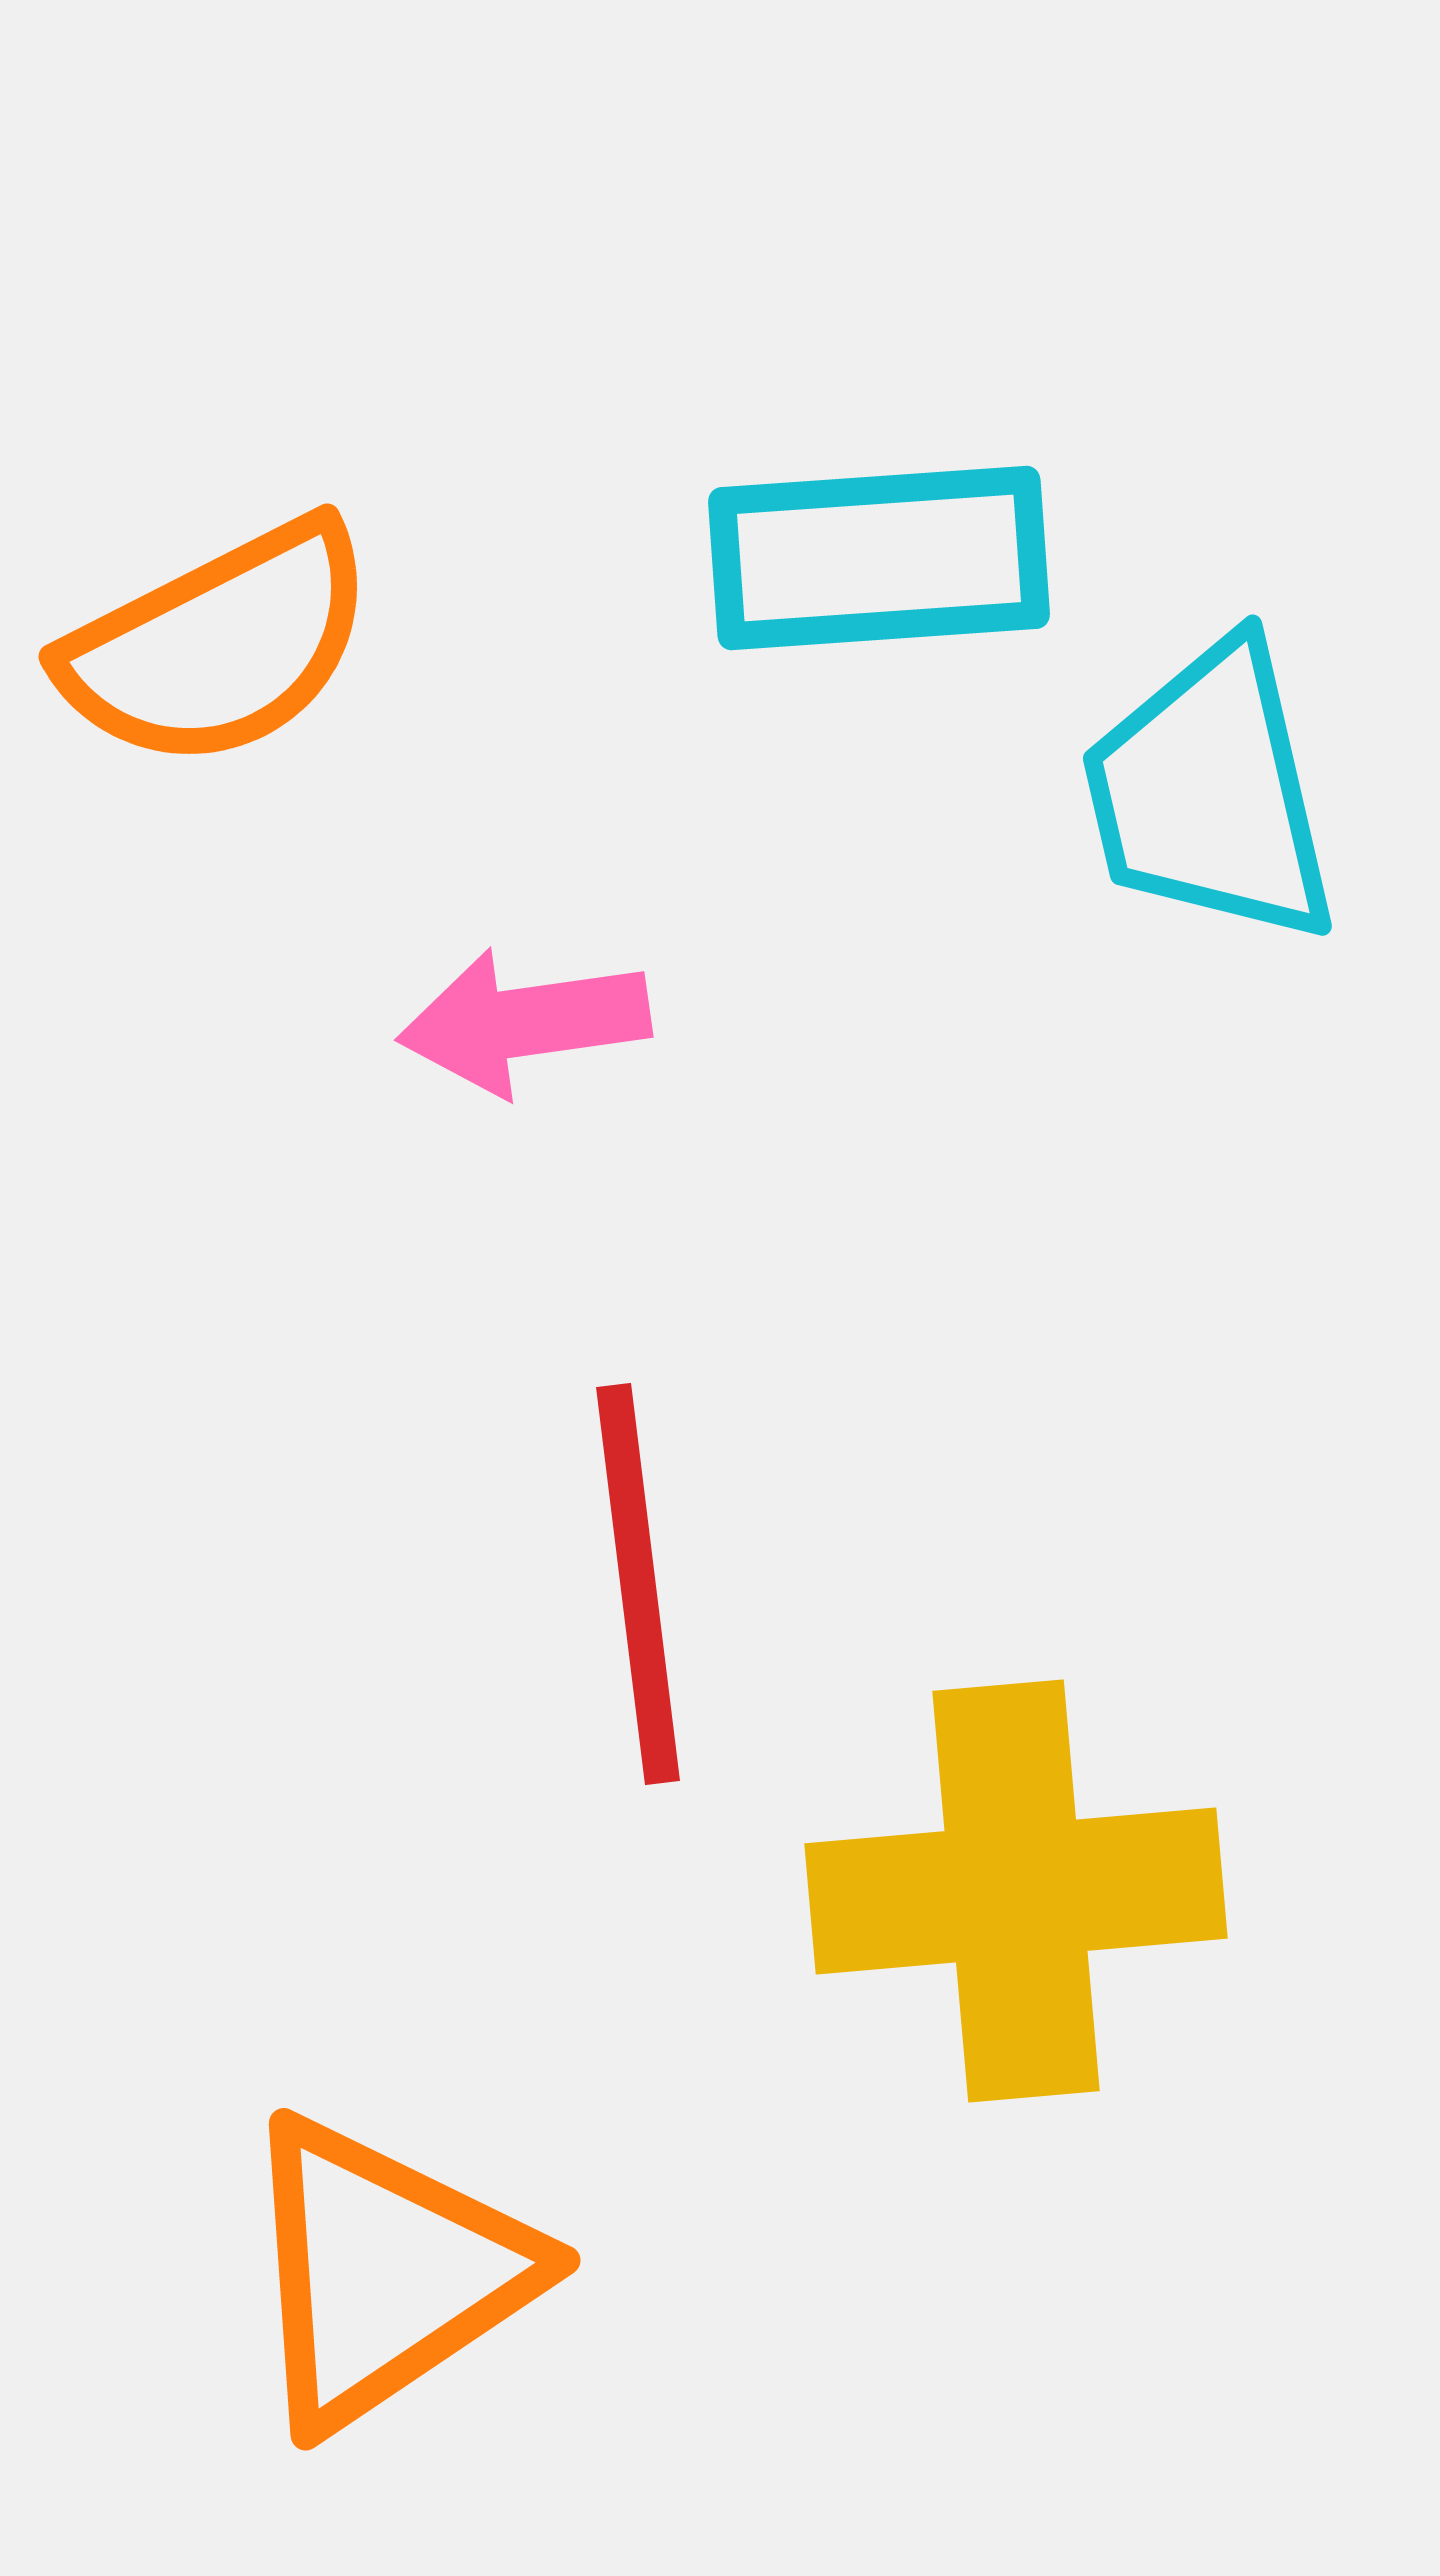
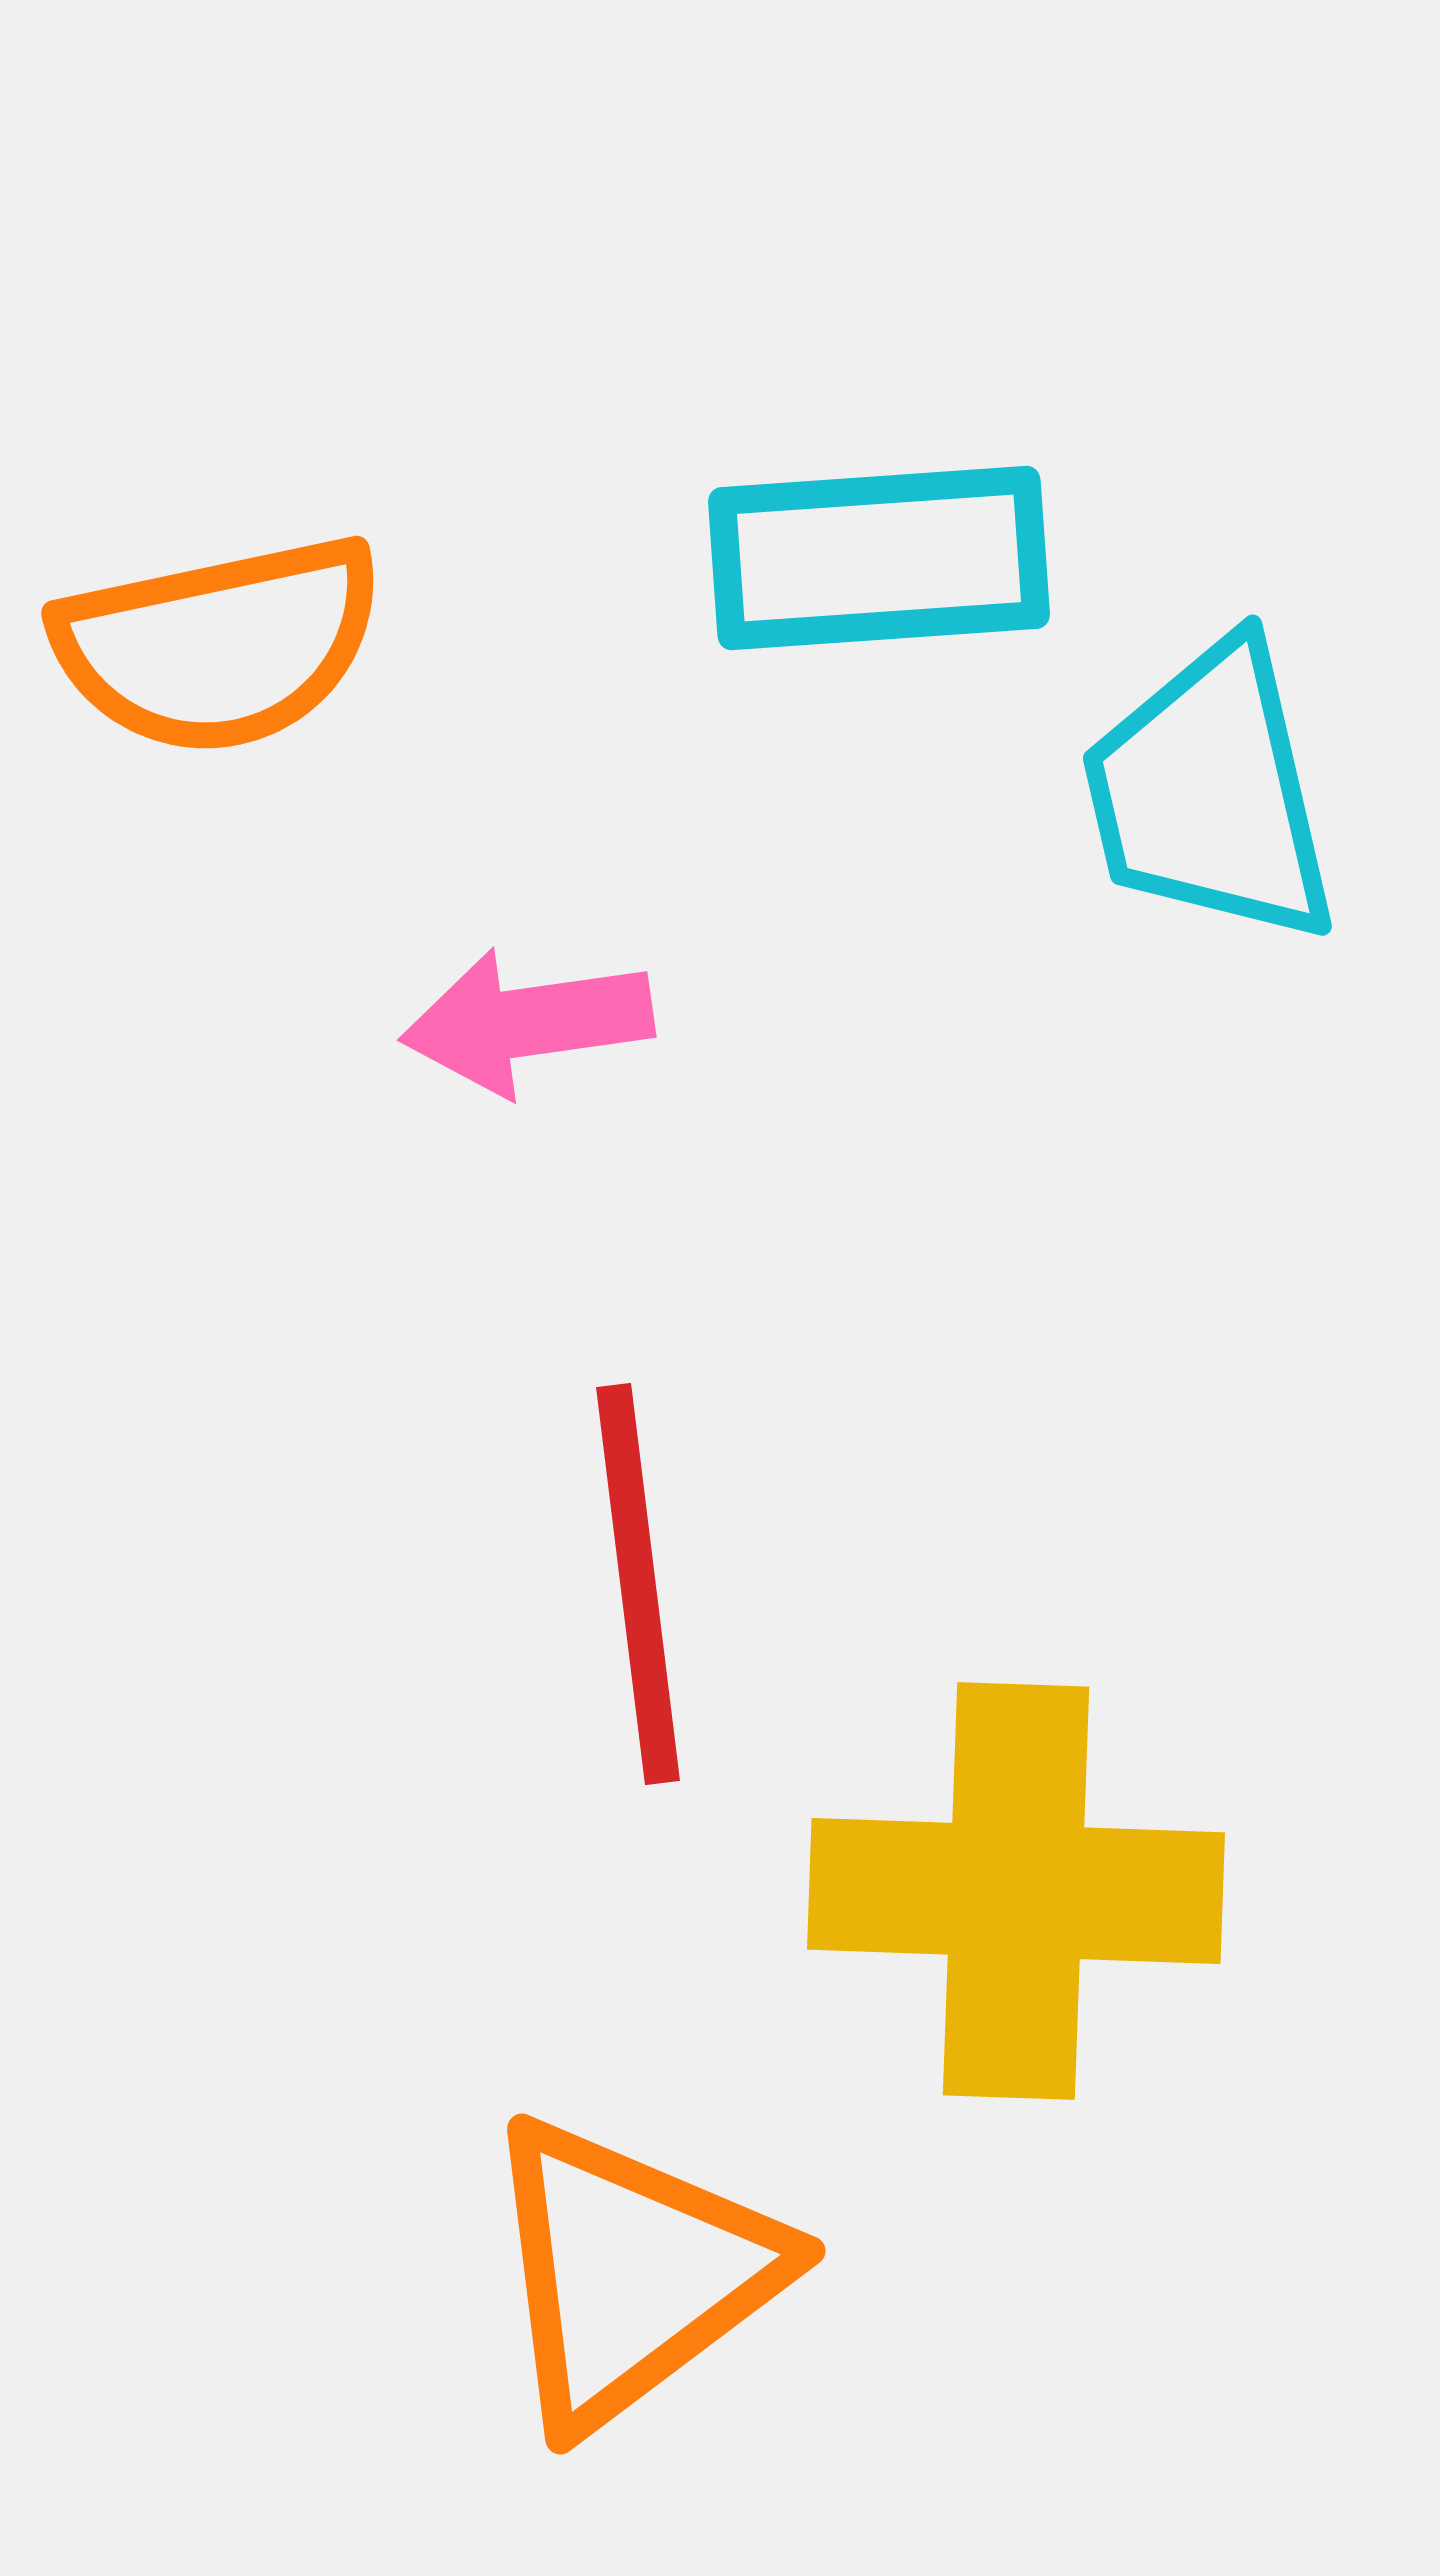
orange semicircle: rotated 15 degrees clockwise
pink arrow: moved 3 px right
yellow cross: rotated 7 degrees clockwise
orange triangle: moved 246 px right; rotated 3 degrees counterclockwise
